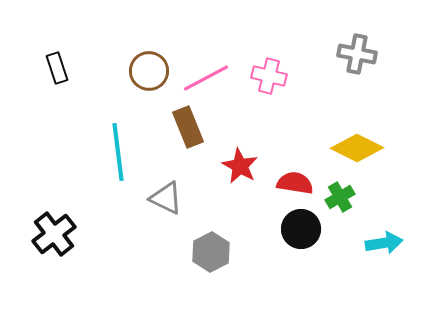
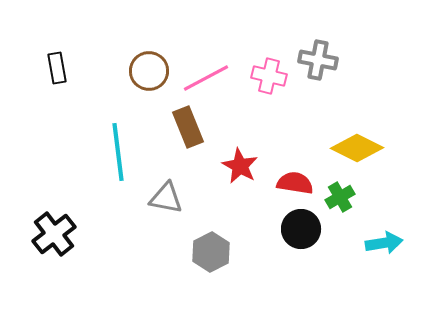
gray cross: moved 39 px left, 6 px down
black rectangle: rotated 8 degrees clockwise
gray triangle: rotated 15 degrees counterclockwise
